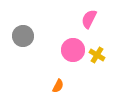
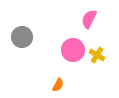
gray circle: moved 1 px left, 1 px down
orange semicircle: moved 1 px up
